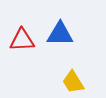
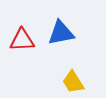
blue triangle: moved 1 px right, 1 px up; rotated 12 degrees counterclockwise
